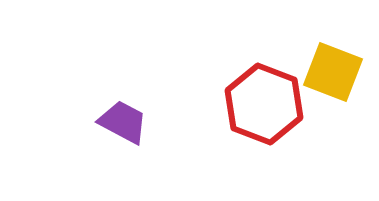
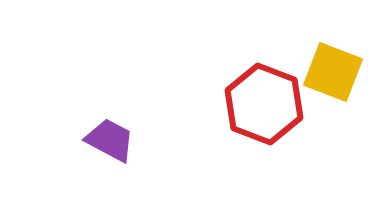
purple trapezoid: moved 13 px left, 18 px down
